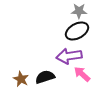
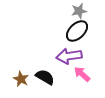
gray star: rotated 14 degrees counterclockwise
black ellipse: rotated 15 degrees counterclockwise
black semicircle: rotated 48 degrees clockwise
